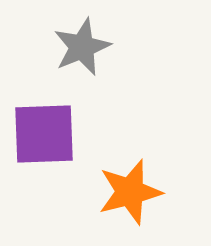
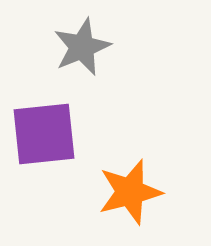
purple square: rotated 4 degrees counterclockwise
